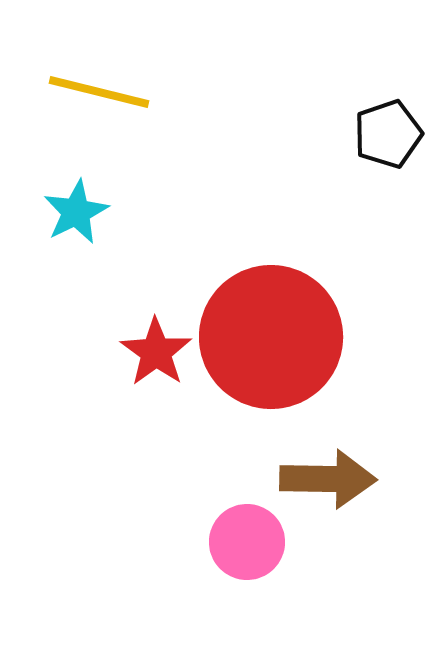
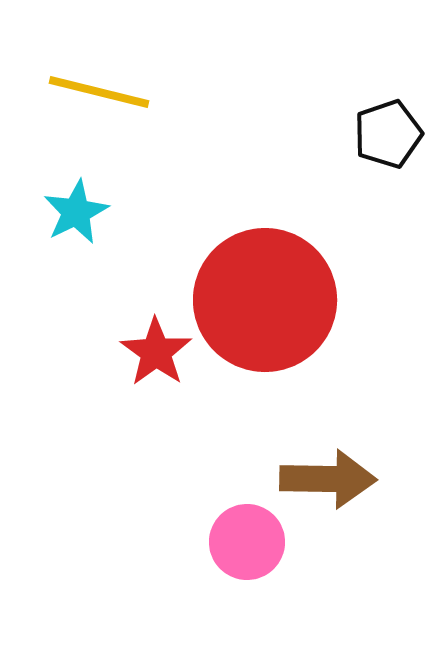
red circle: moved 6 px left, 37 px up
